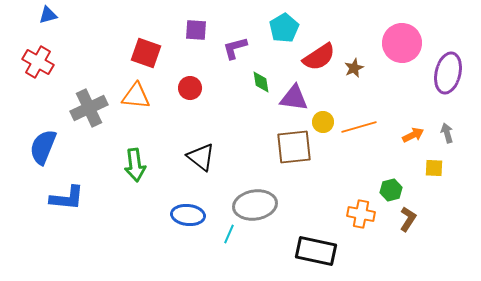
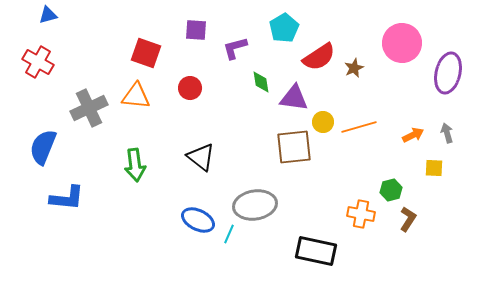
blue ellipse: moved 10 px right, 5 px down; rotated 20 degrees clockwise
